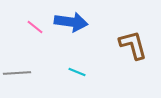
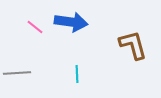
cyan line: moved 2 px down; rotated 66 degrees clockwise
